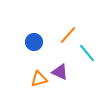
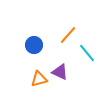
blue circle: moved 3 px down
